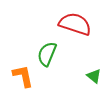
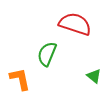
orange L-shape: moved 3 px left, 3 px down
